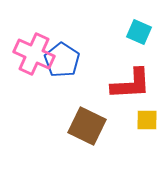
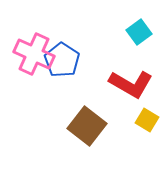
cyan square: rotated 30 degrees clockwise
red L-shape: rotated 33 degrees clockwise
yellow square: rotated 30 degrees clockwise
brown square: rotated 12 degrees clockwise
